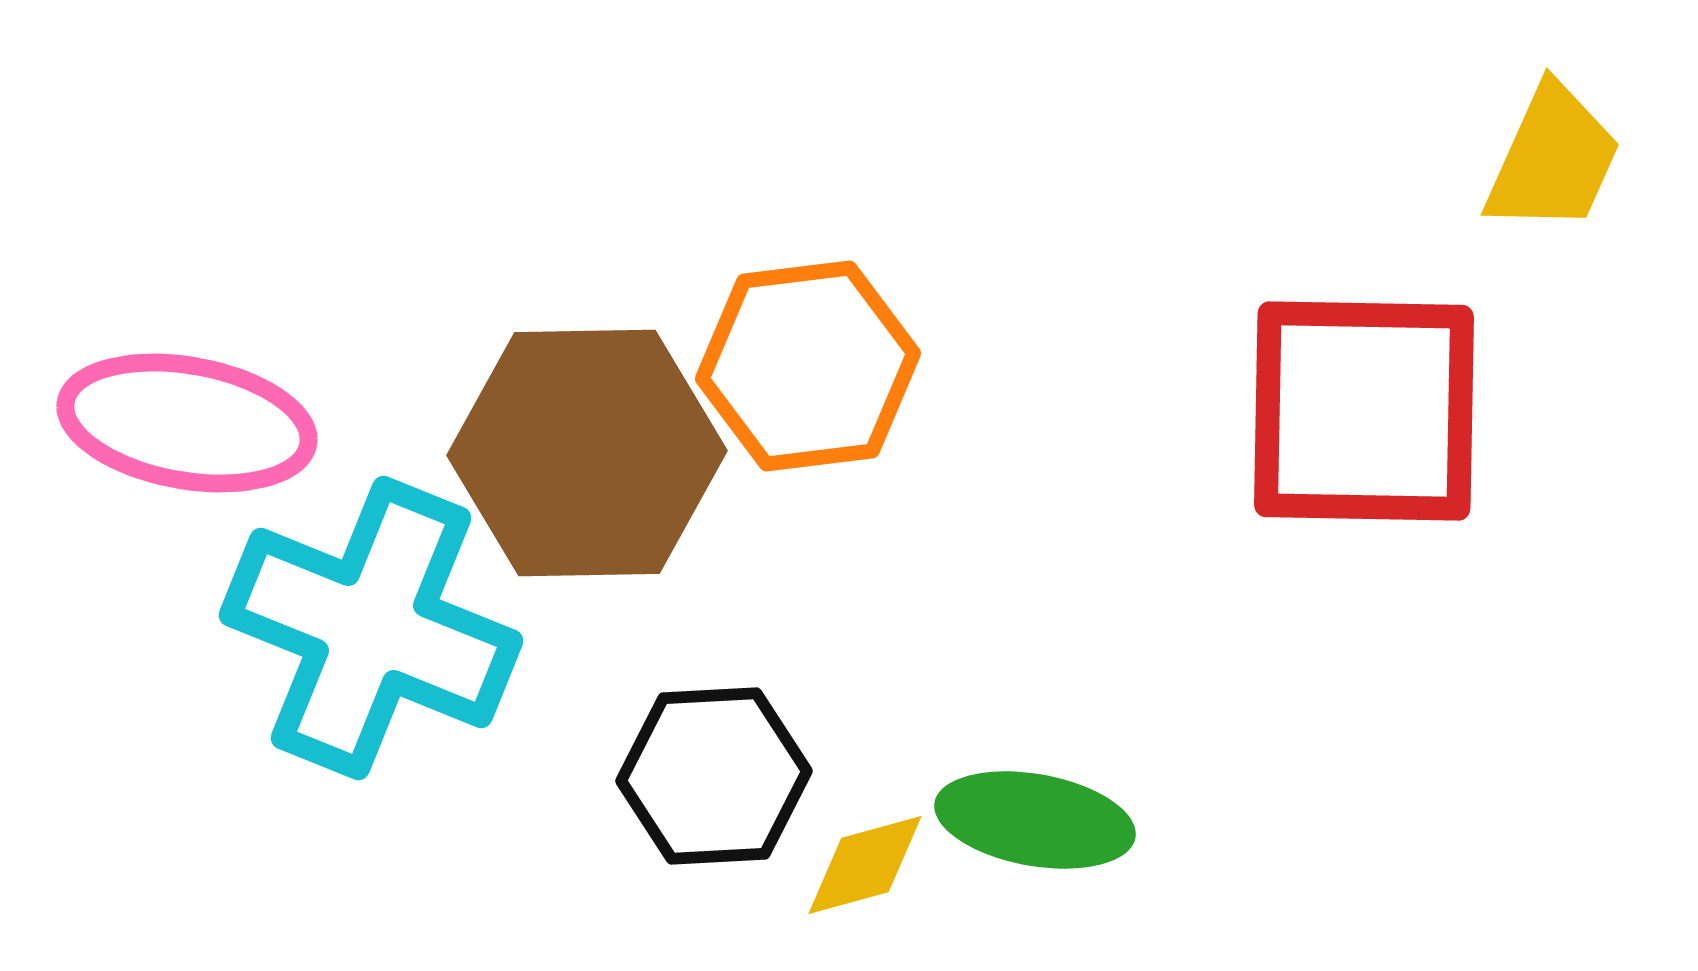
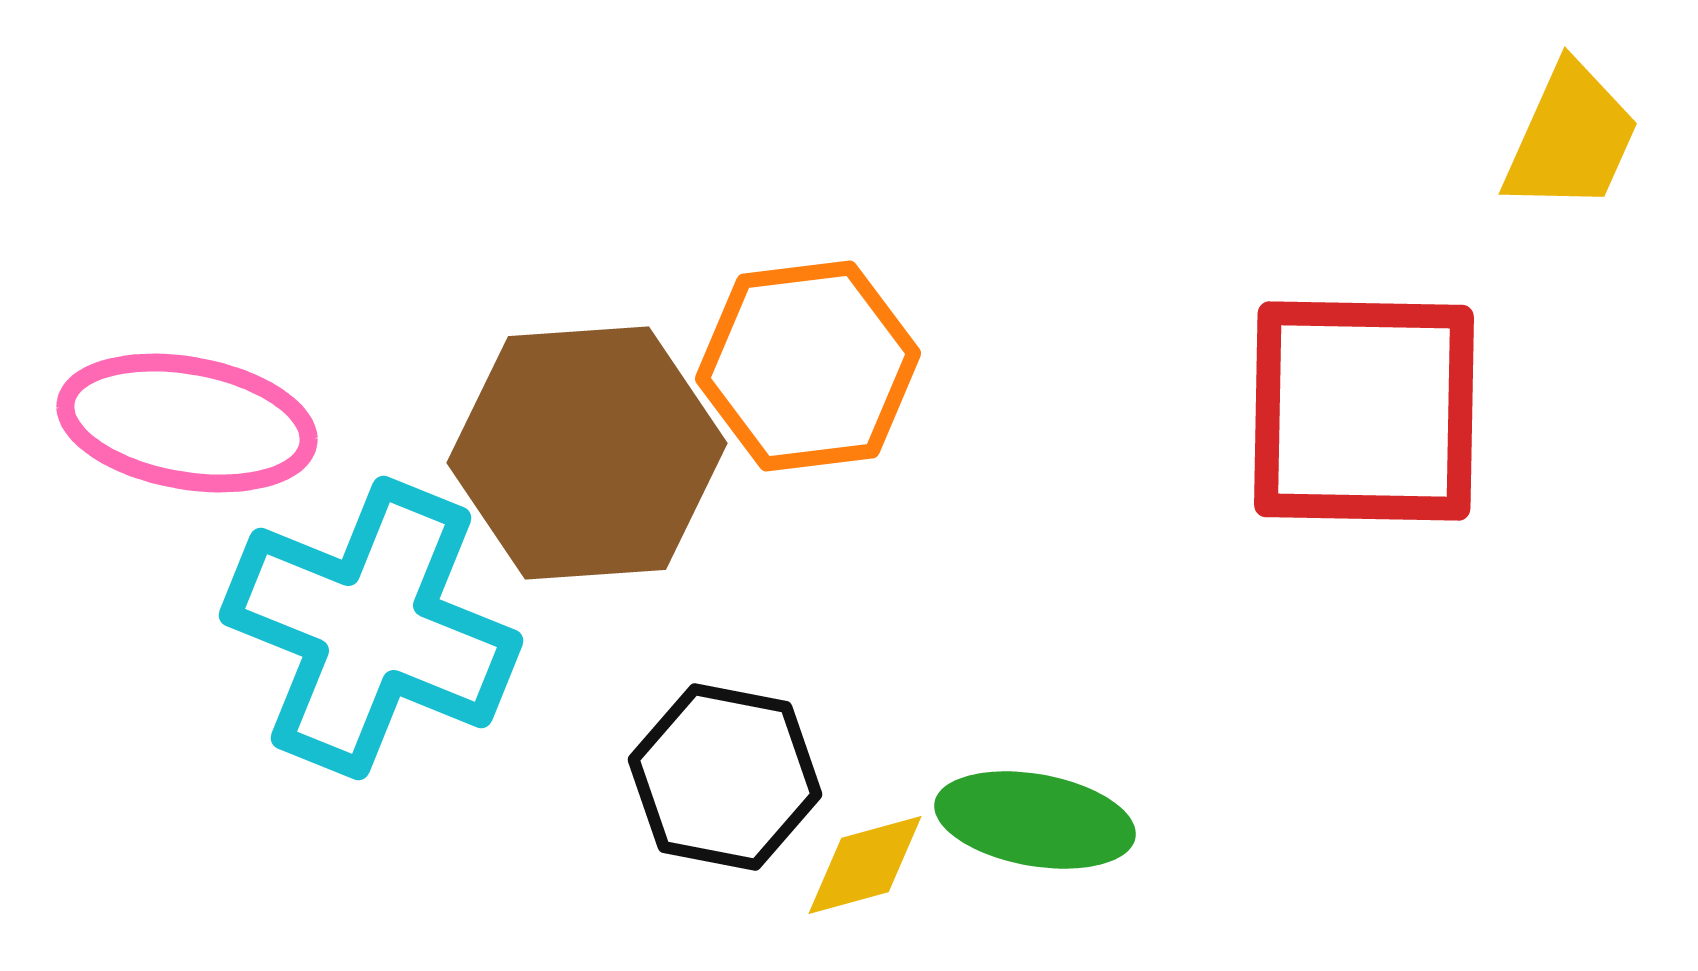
yellow trapezoid: moved 18 px right, 21 px up
brown hexagon: rotated 3 degrees counterclockwise
black hexagon: moved 11 px right, 1 px down; rotated 14 degrees clockwise
